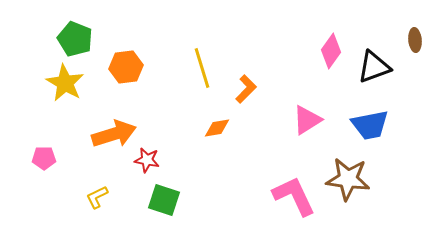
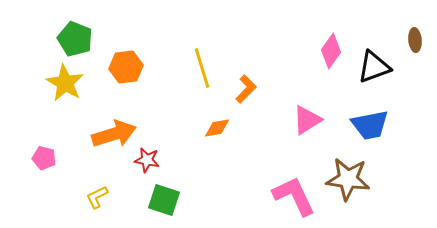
pink pentagon: rotated 15 degrees clockwise
